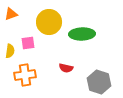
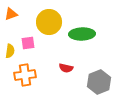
gray hexagon: rotated 20 degrees clockwise
